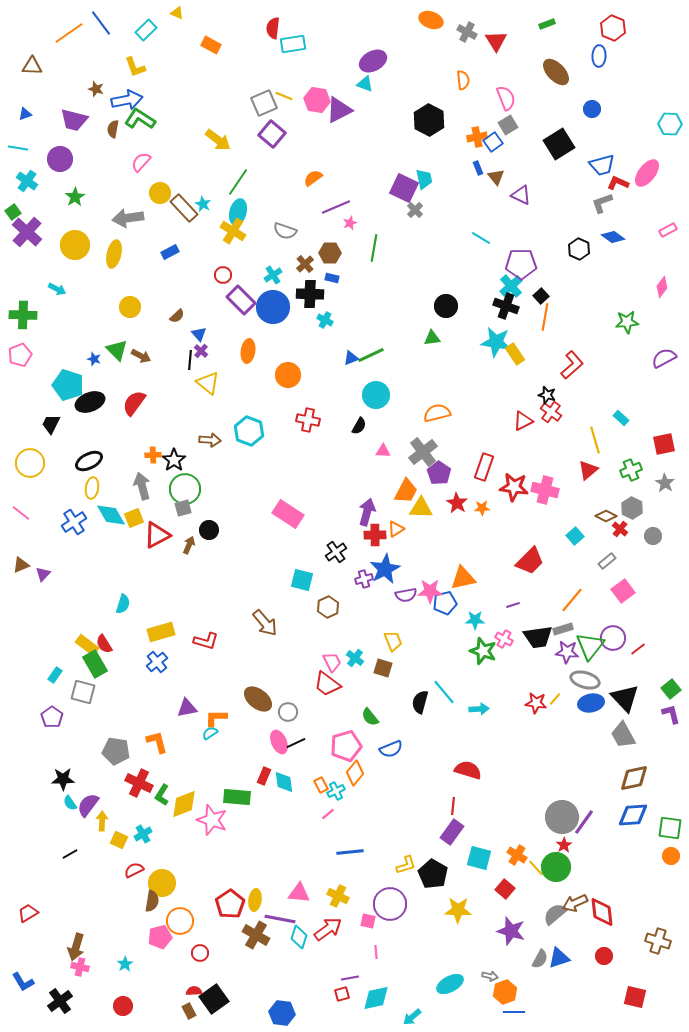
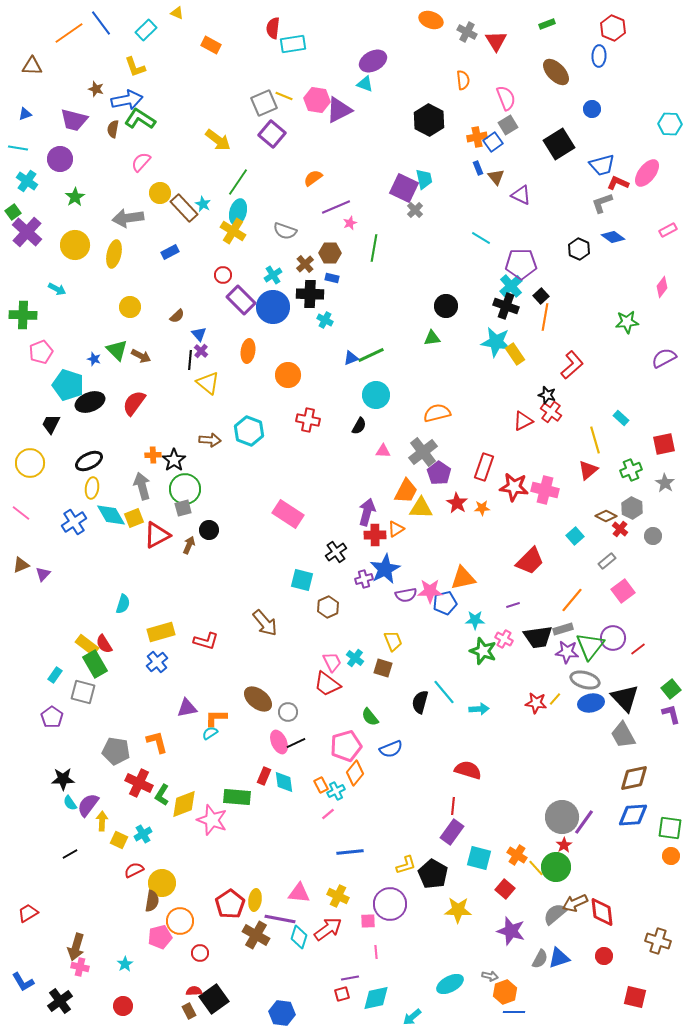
pink pentagon at (20, 355): moved 21 px right, 3 px up
pink square at (368, 921): rotated 14 degrees counterclockwise
